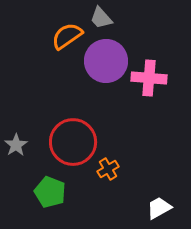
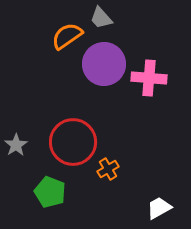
purple circle: moved 2 px left, 3 px down
